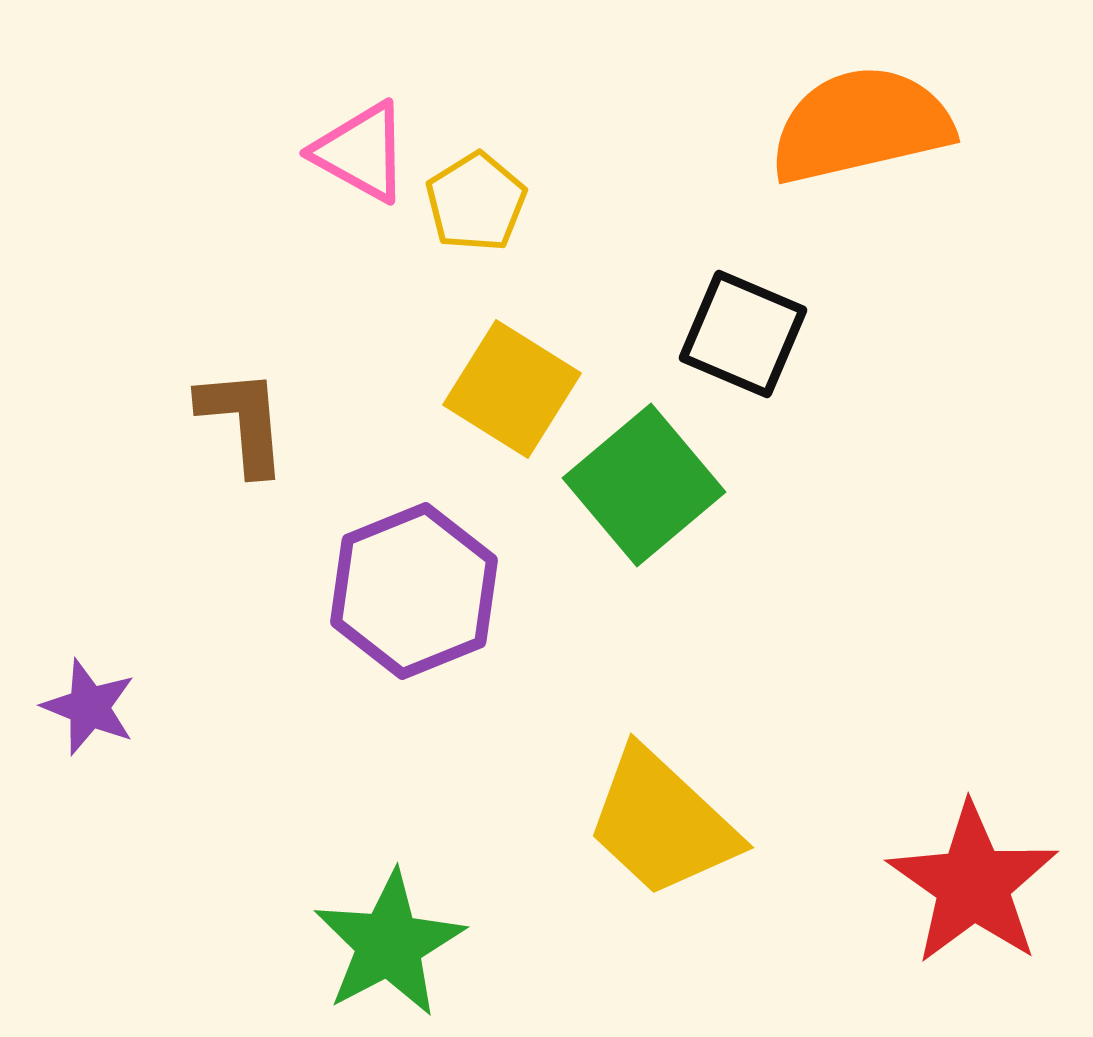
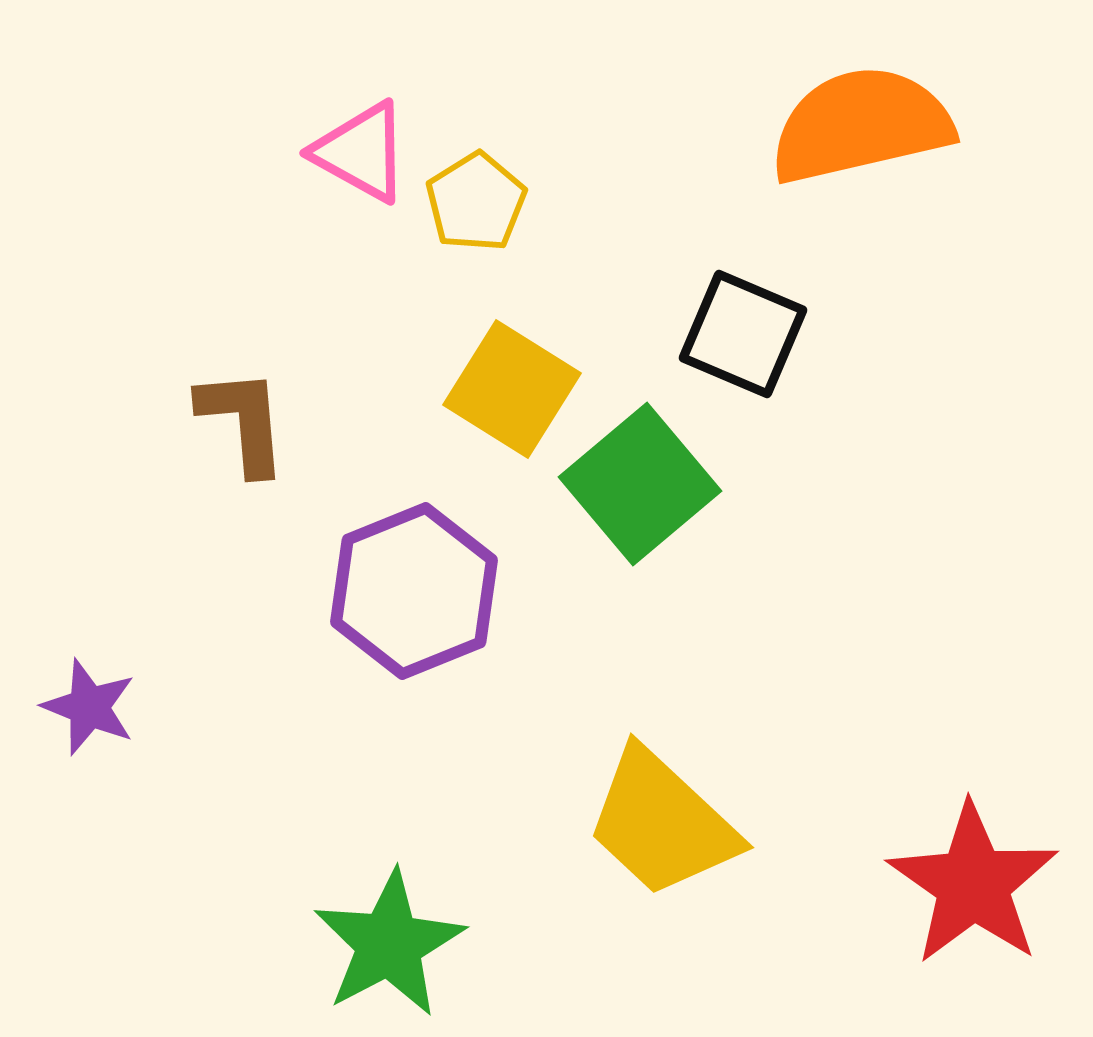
green square: moved 4 px left, 1 px up
